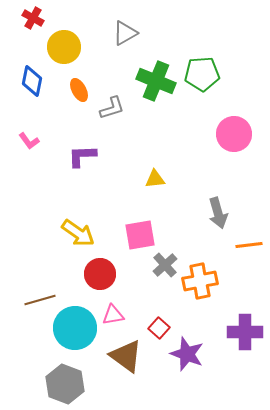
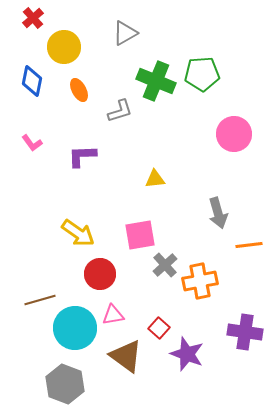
red cross: rotated 20 degrees clockwise
gray L-shape: moved 8 px right, 3 px down
pink L-shape: moved 3 px right, 2 px down
purple cross: rotated 8 degrees clockwise
